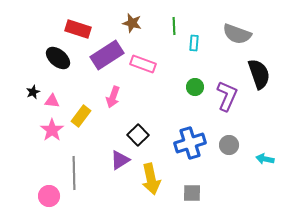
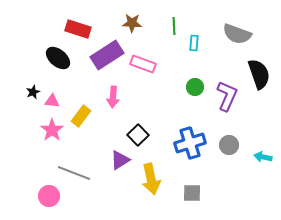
brown star: rotated 12 degrees counterclockwise
pink arrow: rotated 15 degrees counterclockwise
cyan arrow: moved 2 px left, 2 px up
gray line: rotated 68 degrees counterclockwise
